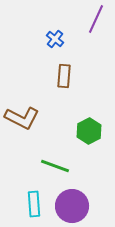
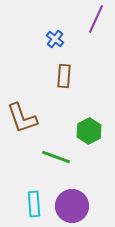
brown L-shape: rotated 44 degrees clockwise
green line: moved 1 px right, 9 px up
